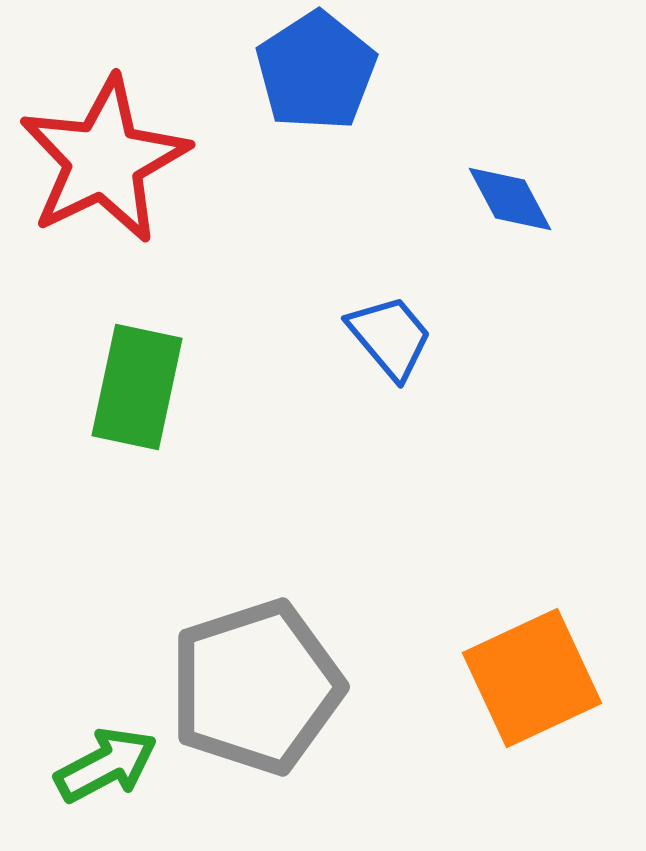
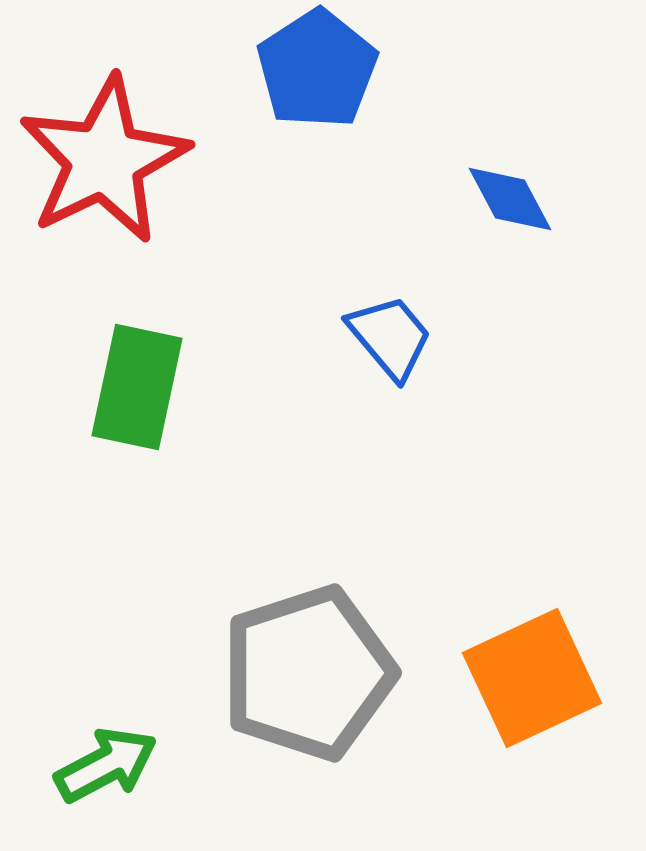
blue pentagon: moved 1 px right, 2 px up
gray pentagon: moved 52 px right, 14 px up
